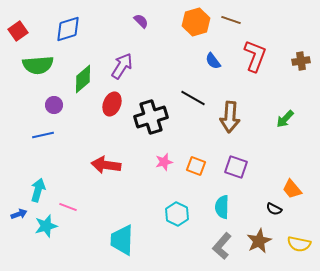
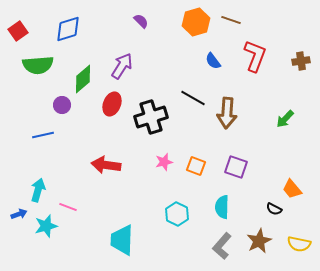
purple circle: moved 8 px right
brown arrow: moved 3 px left, 4 px up
